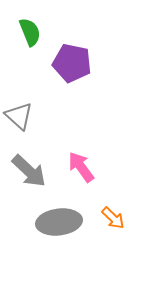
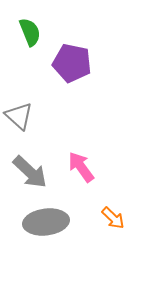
gray arrow: moved 1 px right, 1 px down
gray ellipse: moved 13 px left
